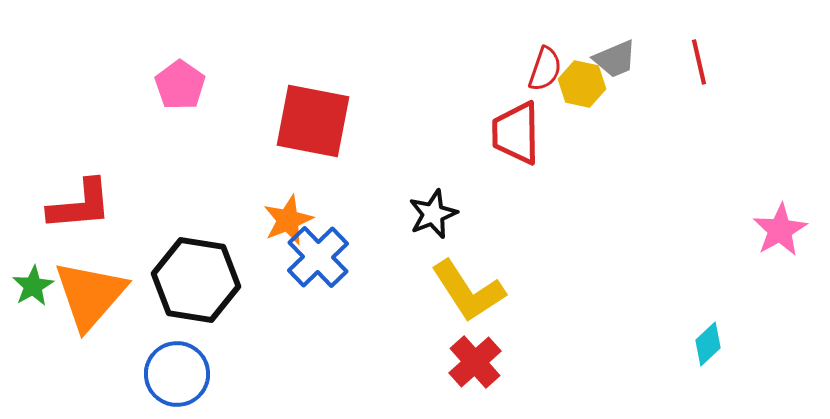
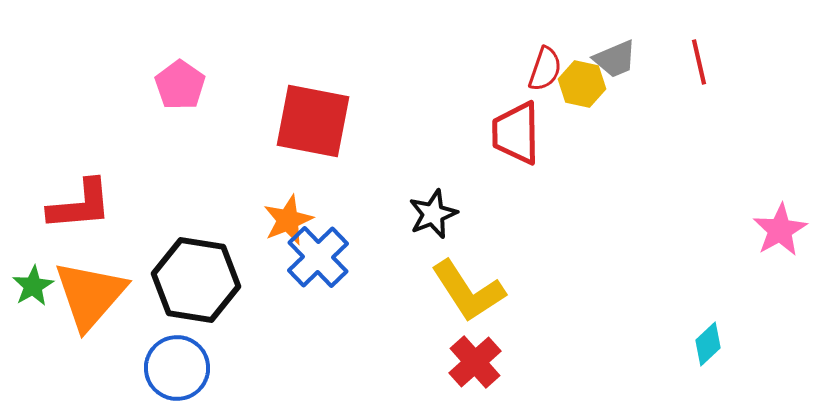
blue circle: moved 6 px up
